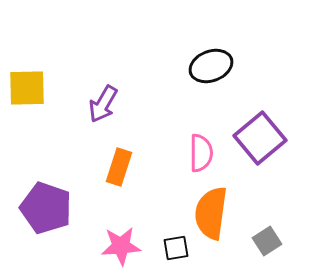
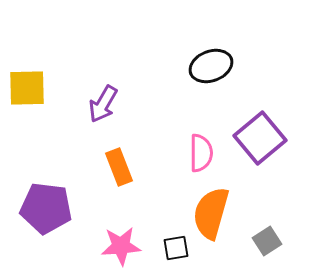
orange rectangle: rotated 39 degrees counterclockwise
purple pentagon: rotated 12 degrees counterclockwise
orange semicircle: rotated 8 degrees clockwise
